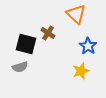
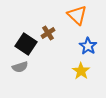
orange triangle: moved 1 px right, 1 px down
brown cross: rotated 24 degrees clockwise
black square: rotated 20 degrees clockwise
yellow star: rotated 18 degrees counterclockwise
